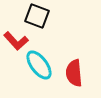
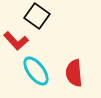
black square: rotated 15 degrees clockwise
cyan ellipse: moved 3 px left, 6 px down
